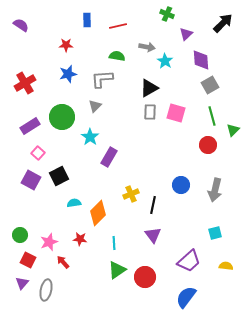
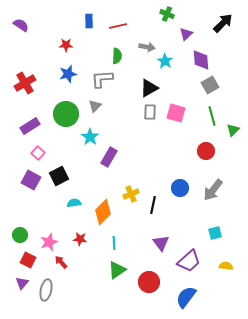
blue rectangle at (87, 20): moved 2 px right, 1 px down
green semicircle at (117, 56): rotated 84 degrees clockwise
green circle at (62, 117): moved 4 px right, 3 px up
red circle at (208, 145): moved 2 px left, 6 px down
blue circle at (181, 185): moved 1 px left, 3 px down
gray arrow at (215, 190): moved 2 px left; rotated 25 degrees clockwise
orange diamond at (98, 213): moved 5 px right, 1 px up
purple triangle at (153, 235): moved 8 px right, 8 px down
red arrow at (63, 262): moved 2 px left
red circle at (145, 277): moved 4 px right, 5 px down
